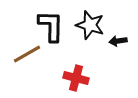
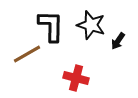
black star: moved 1 px right
black arrow: rotated 48 degrees counterclockwise
